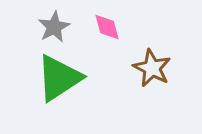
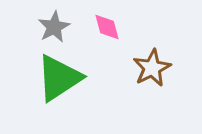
brown star: rotated 18 degrees clockwise
